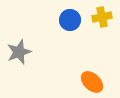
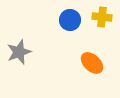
yellow cross: rotated 18 degrees clockwise
orange ellipse: moved 19 px up
